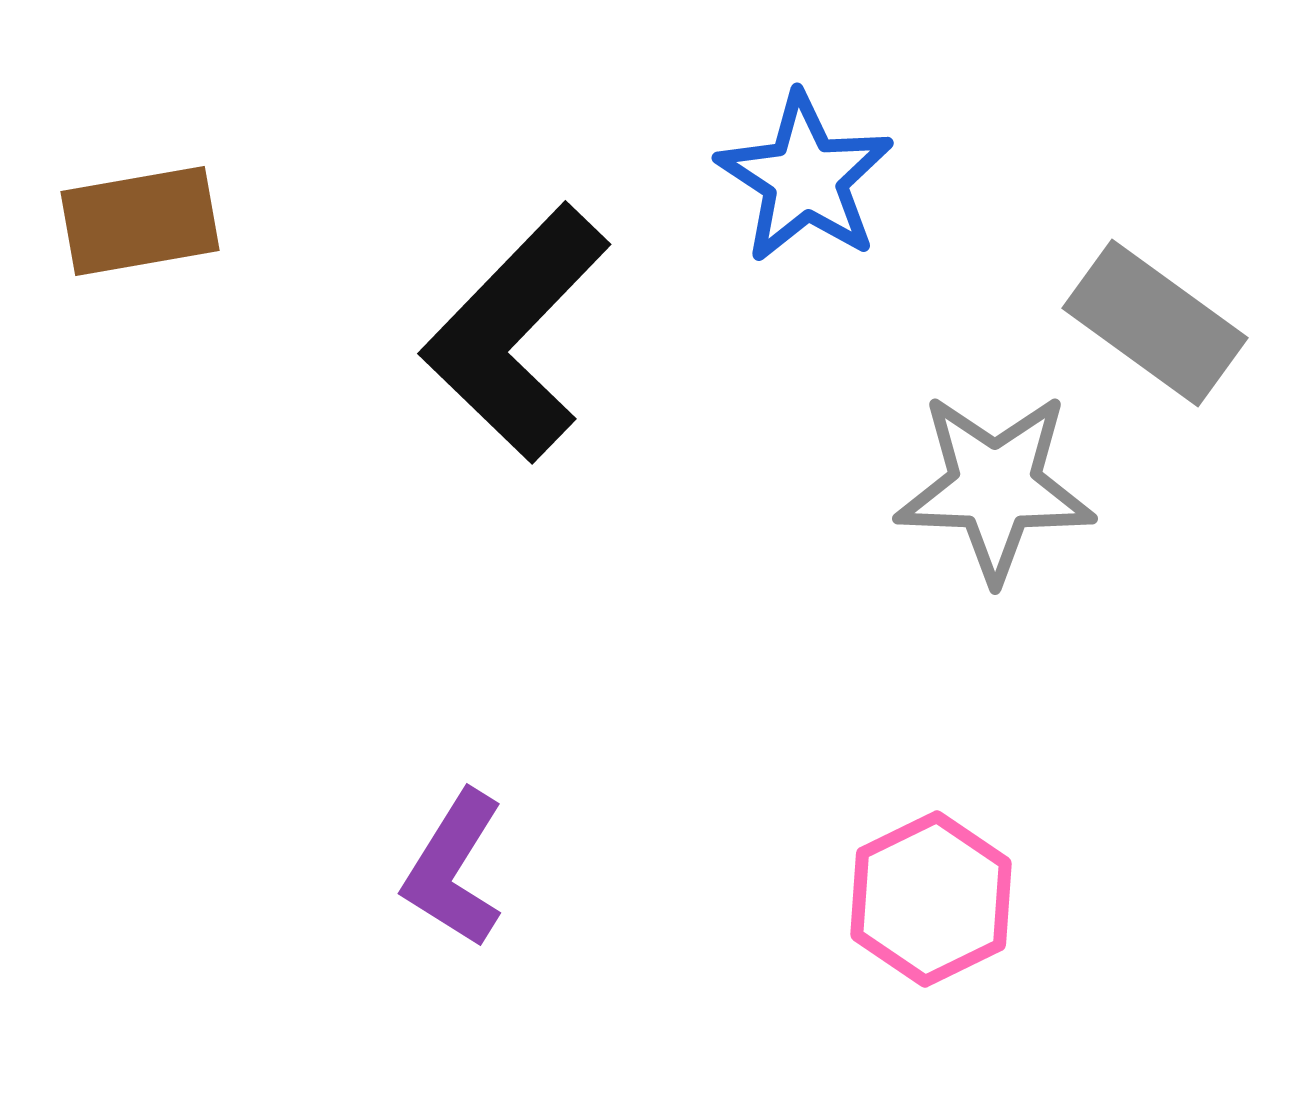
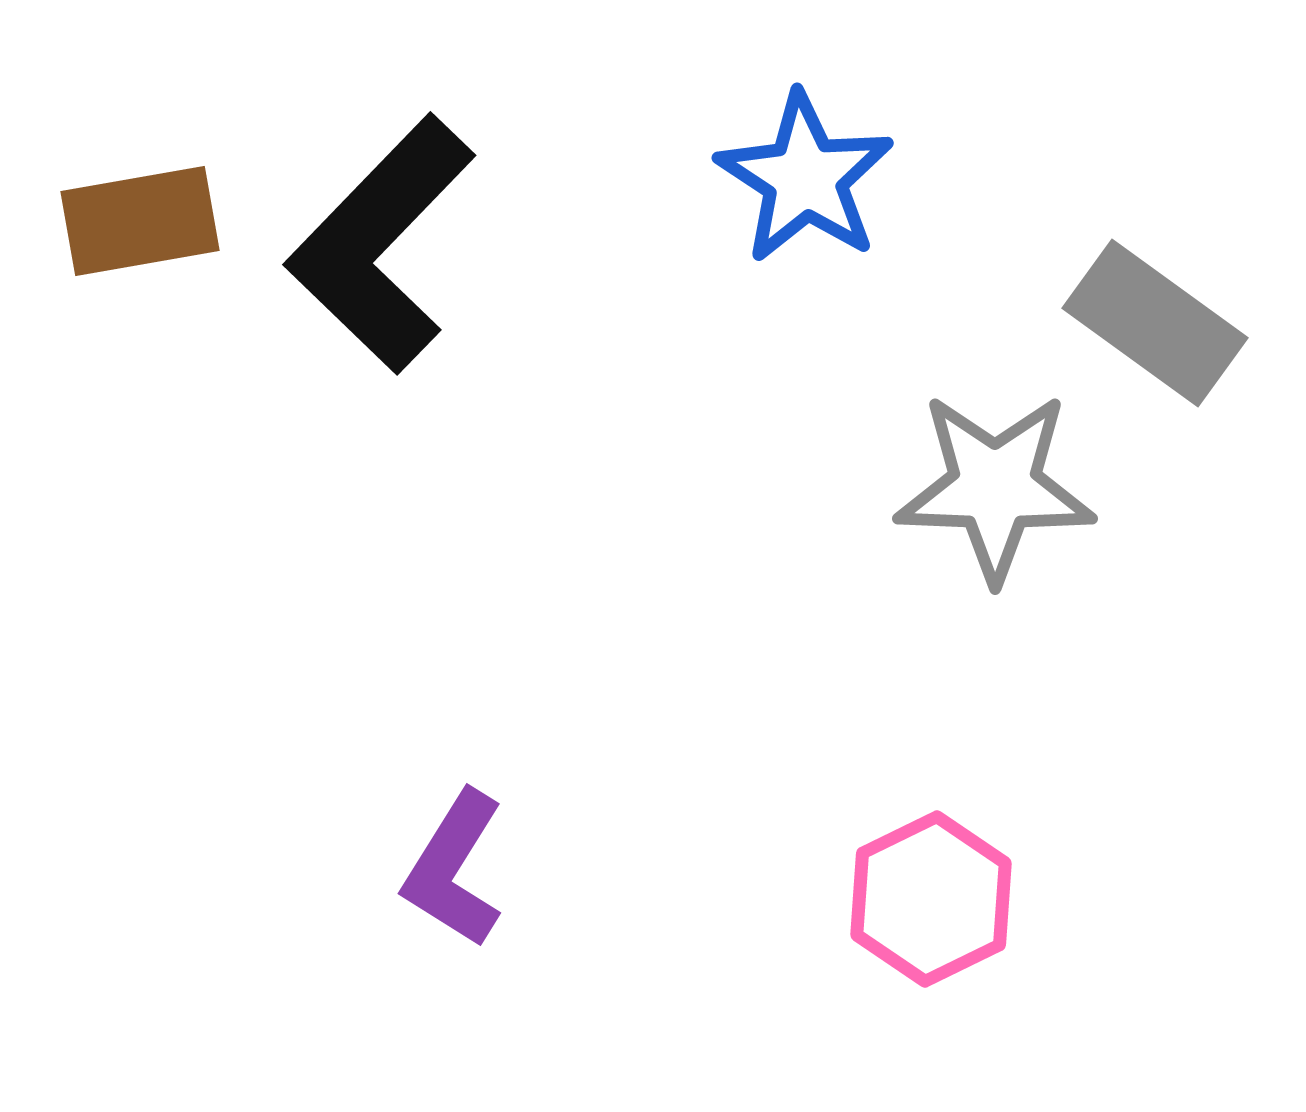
black L-shape: moved 135 px left, 89 px up
